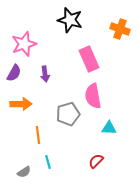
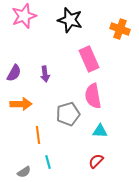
pink star: moved 28 px up
cyan triangle: moved 9 px left, 3 px down
